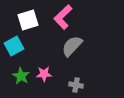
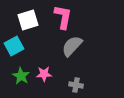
pink L-shape: rotated 145 degrees clockwise
